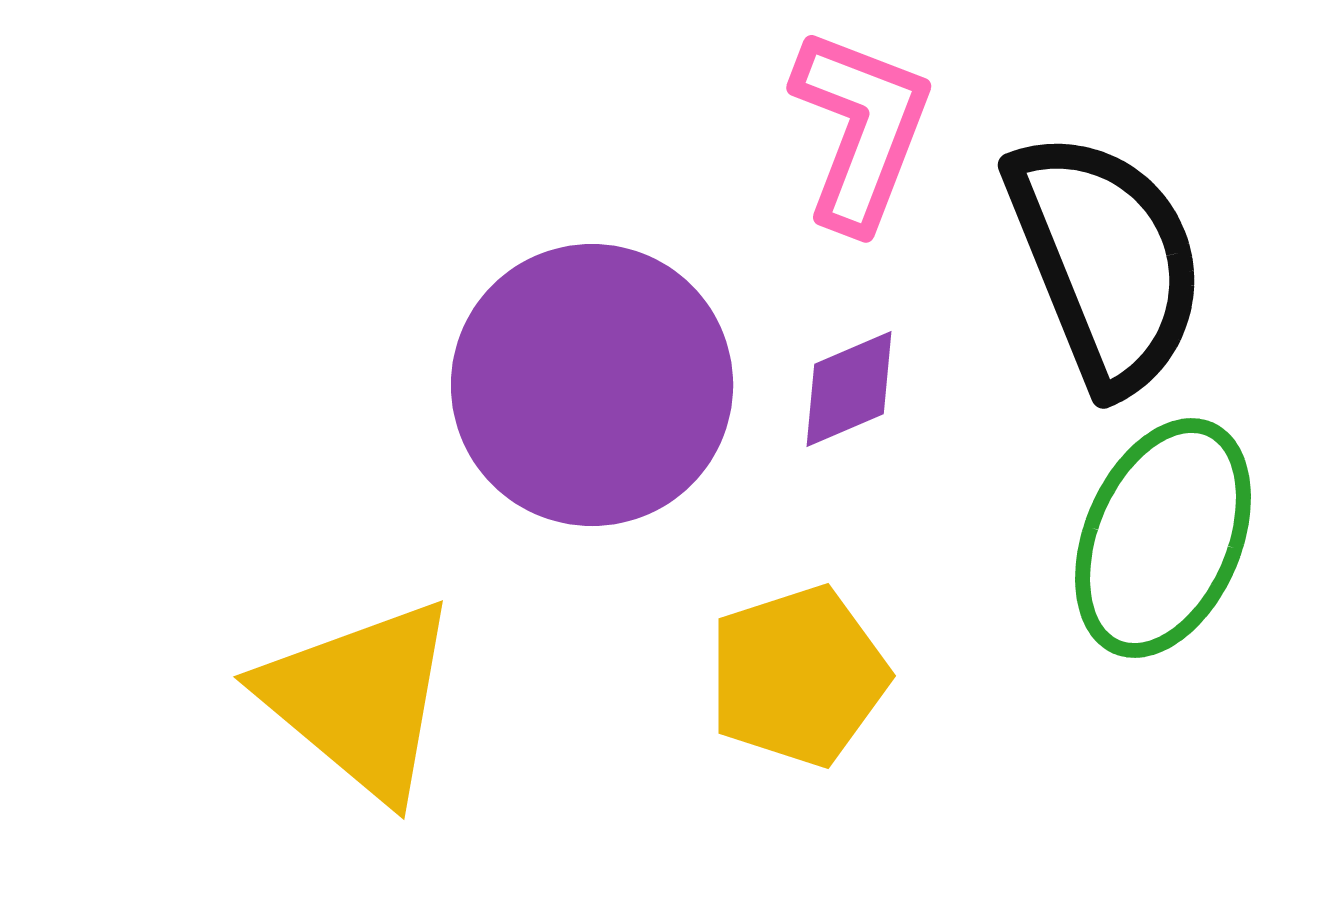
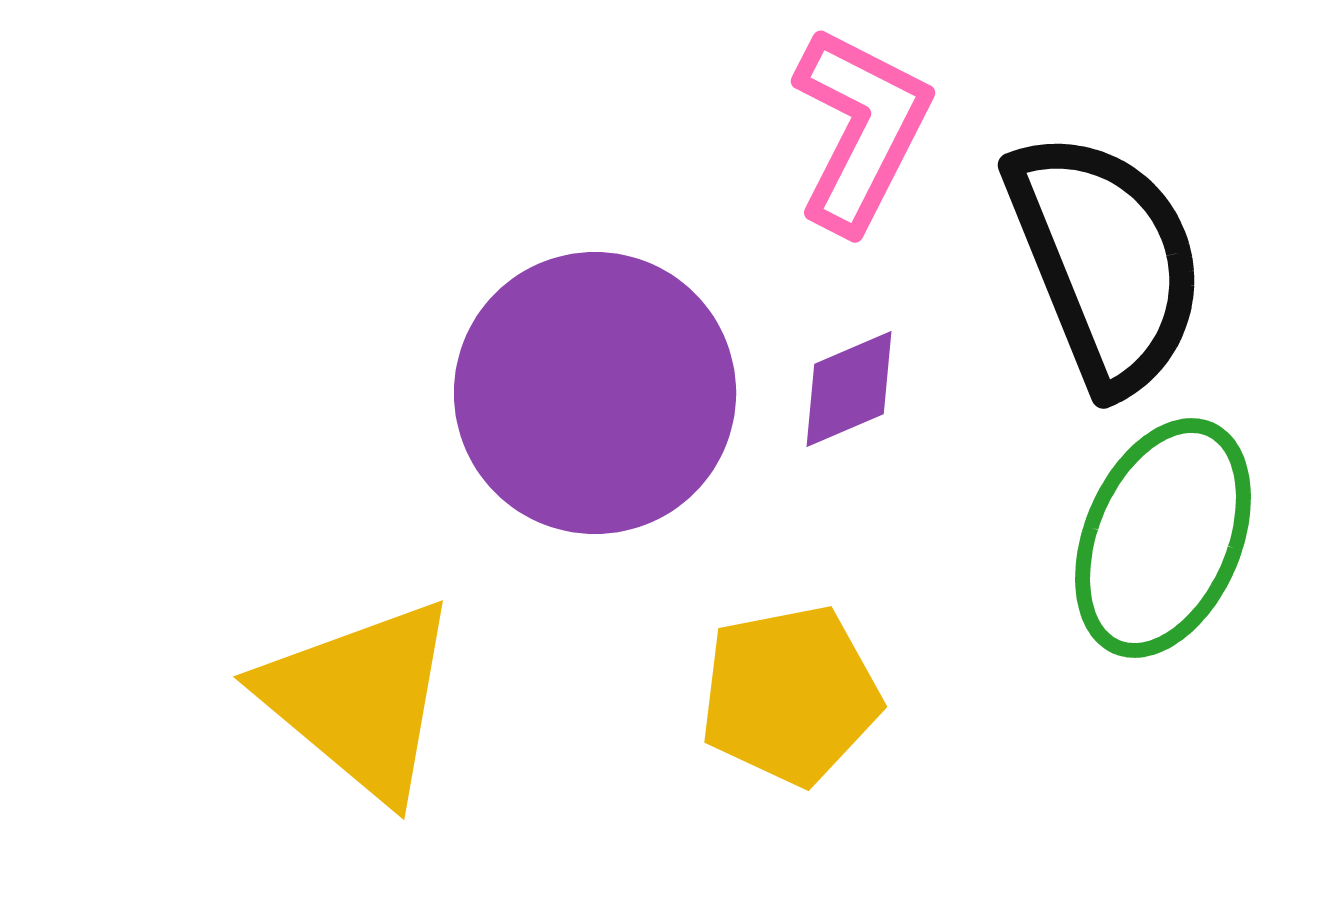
pink L-shape: rotated 6 degrees clockwise
purple circle: moved 3 px right, 8 px down
yellow pentagon: moved 8 px left, 19 px down; rotated 7 degrees clockwise
